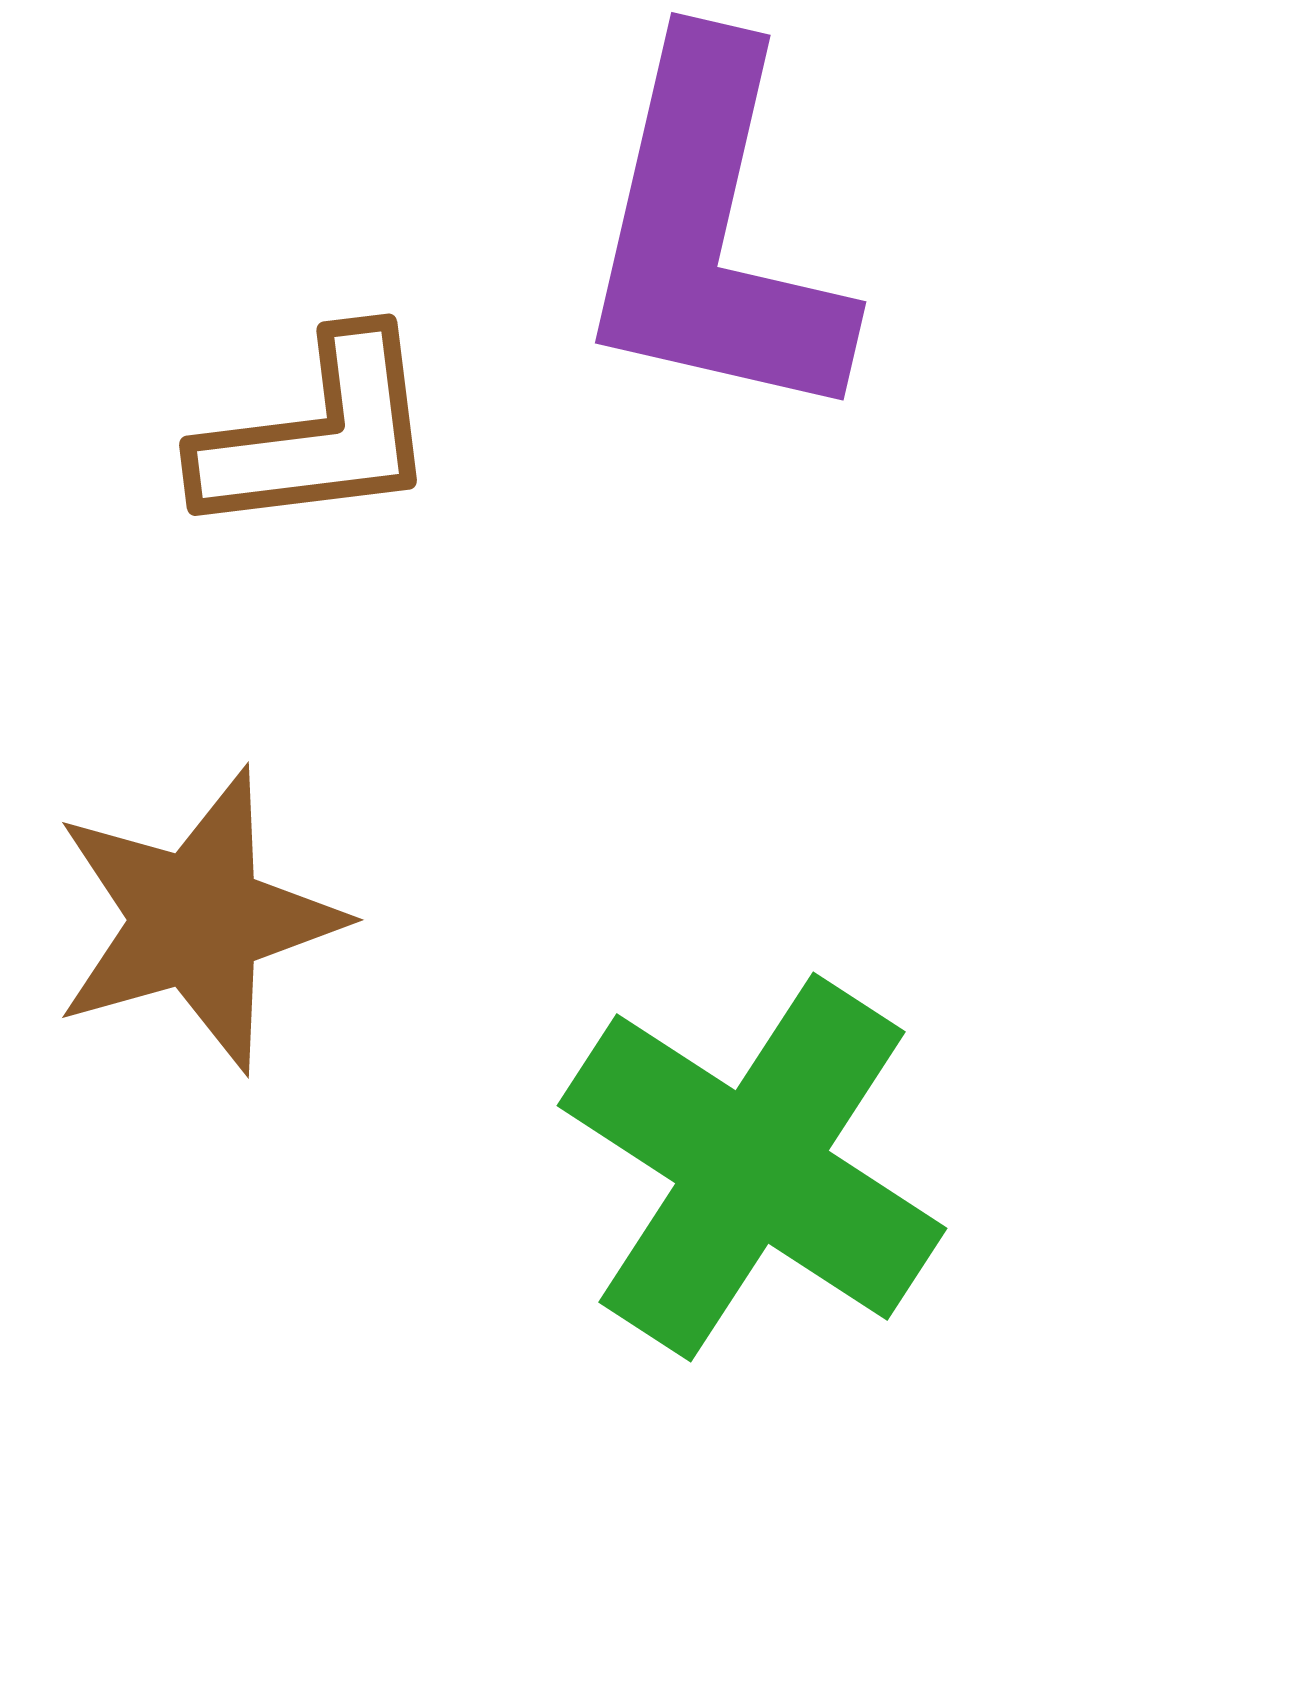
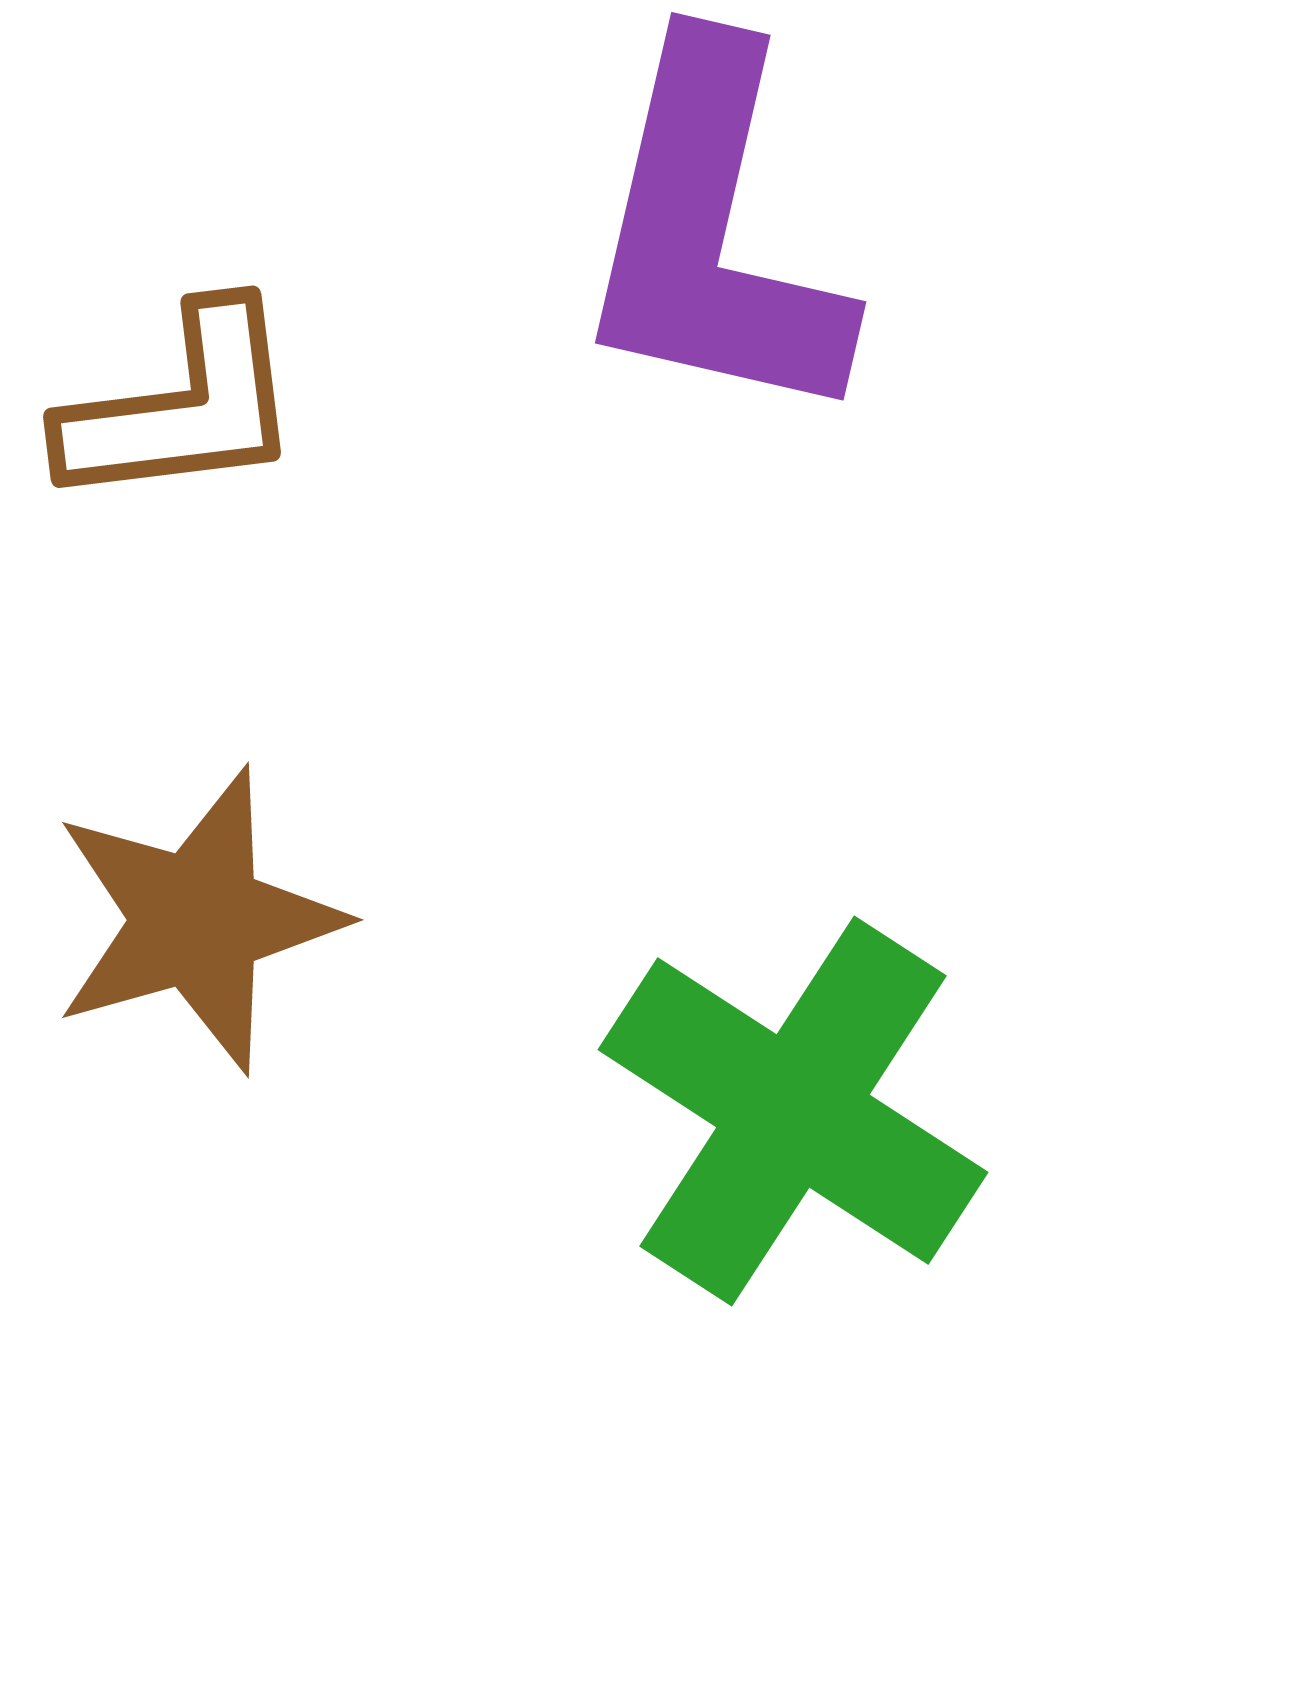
brown L-shape: moved 136 px left, 28 px up
green cross: moved 41 px right, 56 px up
